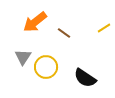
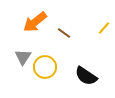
yellow line: rotated 16 degrees counterclockwise
yellow circle: moved 1 px left
black semicircle: moved 1 px right, 2 px up
